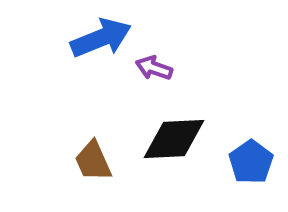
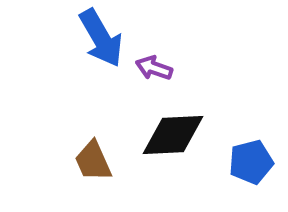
blue arrow: rotated 82 degrees clockwise
black diamond: moved 1 px left, 4 px up
blue pentagon: rotated 21 degrees clockwise
